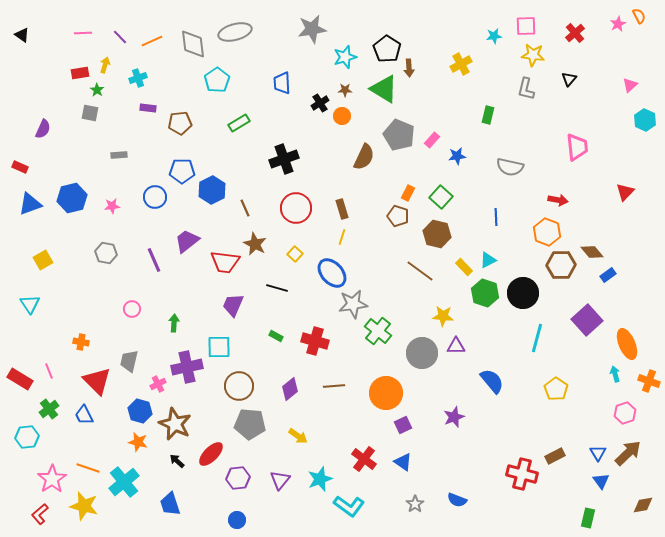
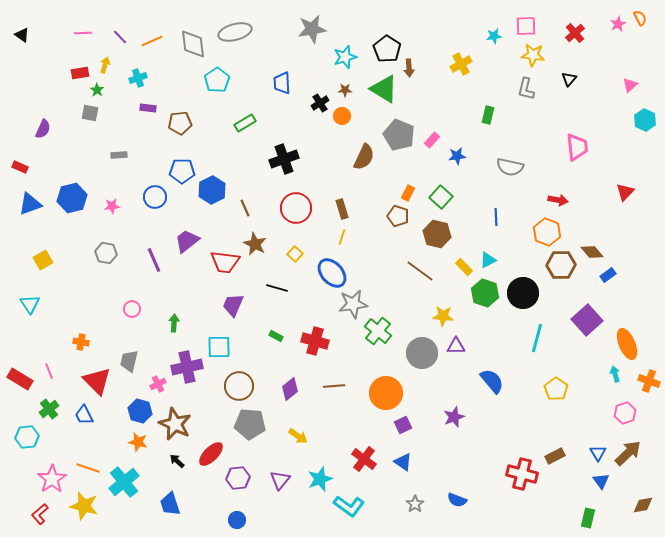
orange semicircle at (639, 16): moved 1 px right, 2 px down
green rectangle at (239, 123): moved 6 px right
